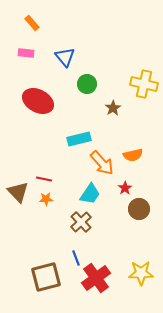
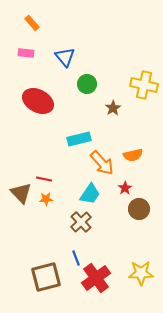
yellow cross: moved 1 px down
brown triangle: moved 3 px right, 1 px down
